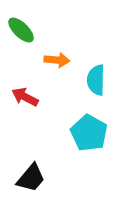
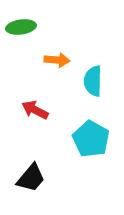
green ellipse: moved 3 px up; rotated 52 degrees counterclockwise
cyan semicircle: moved 3 px left, 1 px down
red arrow: moved 10 px right, 13 px down
cyan pentagon: moved 2 px right, 6 px down
